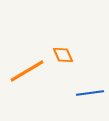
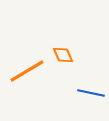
blue line: moved 1 px right; rotated 20 degrees clockwise
